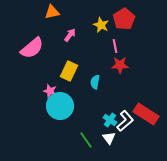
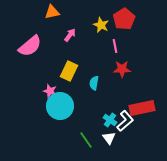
pink semicircle: moved 2 px left, 2 px up
red star: moved 2 px right, 4 px down
cyan semicircle: moved 1 px left, 1 px down
red rectangle: moved 4 px left, 6 px up; rotated 45 degrees counterclockwise
